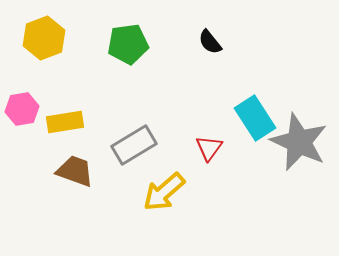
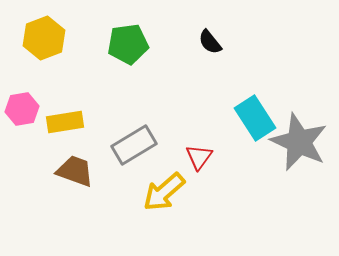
red triangle: moved 10 px left, 9 px down
